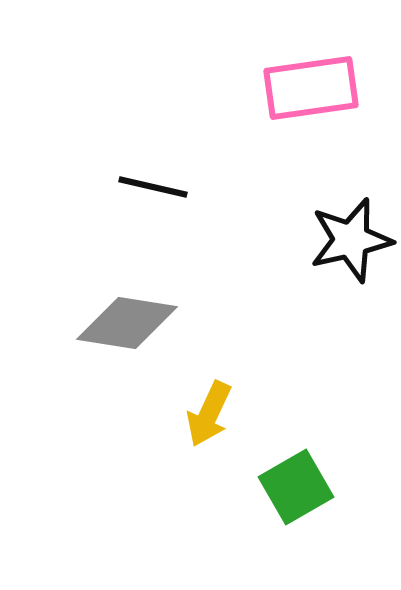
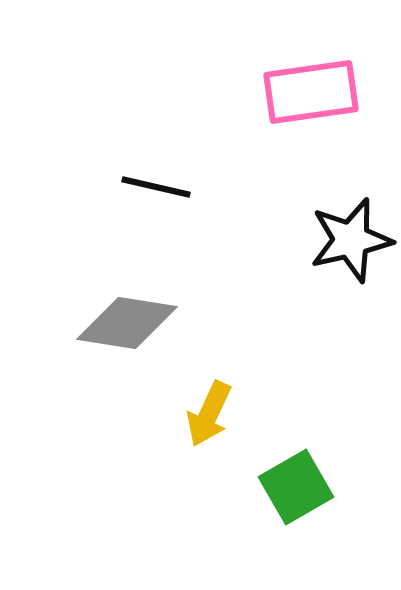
pink rectangle: moved 4 px down
black line: moved 3 px right
